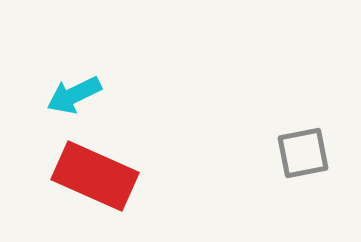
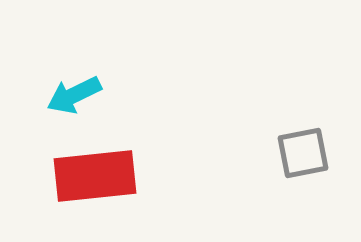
red rectangle: rotated 30 degrees counterclockwise
